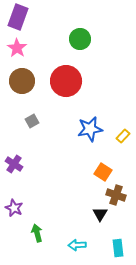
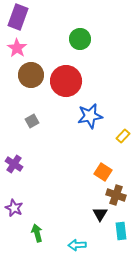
brown circle: moved 9 px right, 6 px up
blue star: moved 13 px up
cyan rectangle: moved 3 px right, 17 px up
